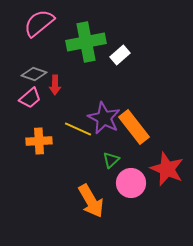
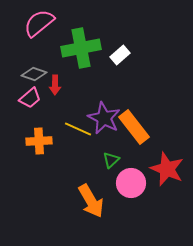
green cross: moved 5 px left, 6 px down
